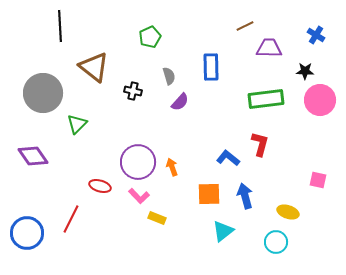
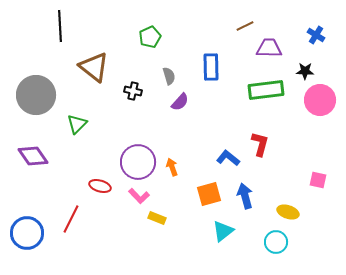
gray circle: moved 7 px left, 2 px down
green rectangle: moved 9 px up
orange square: rotated 15 degrees counterclockwise
